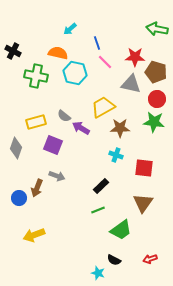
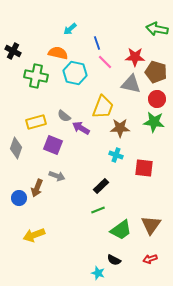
yellow trapezoid: rotated 140 degrees clockwise
brown triangle: moved 8 px right, 22 px down
